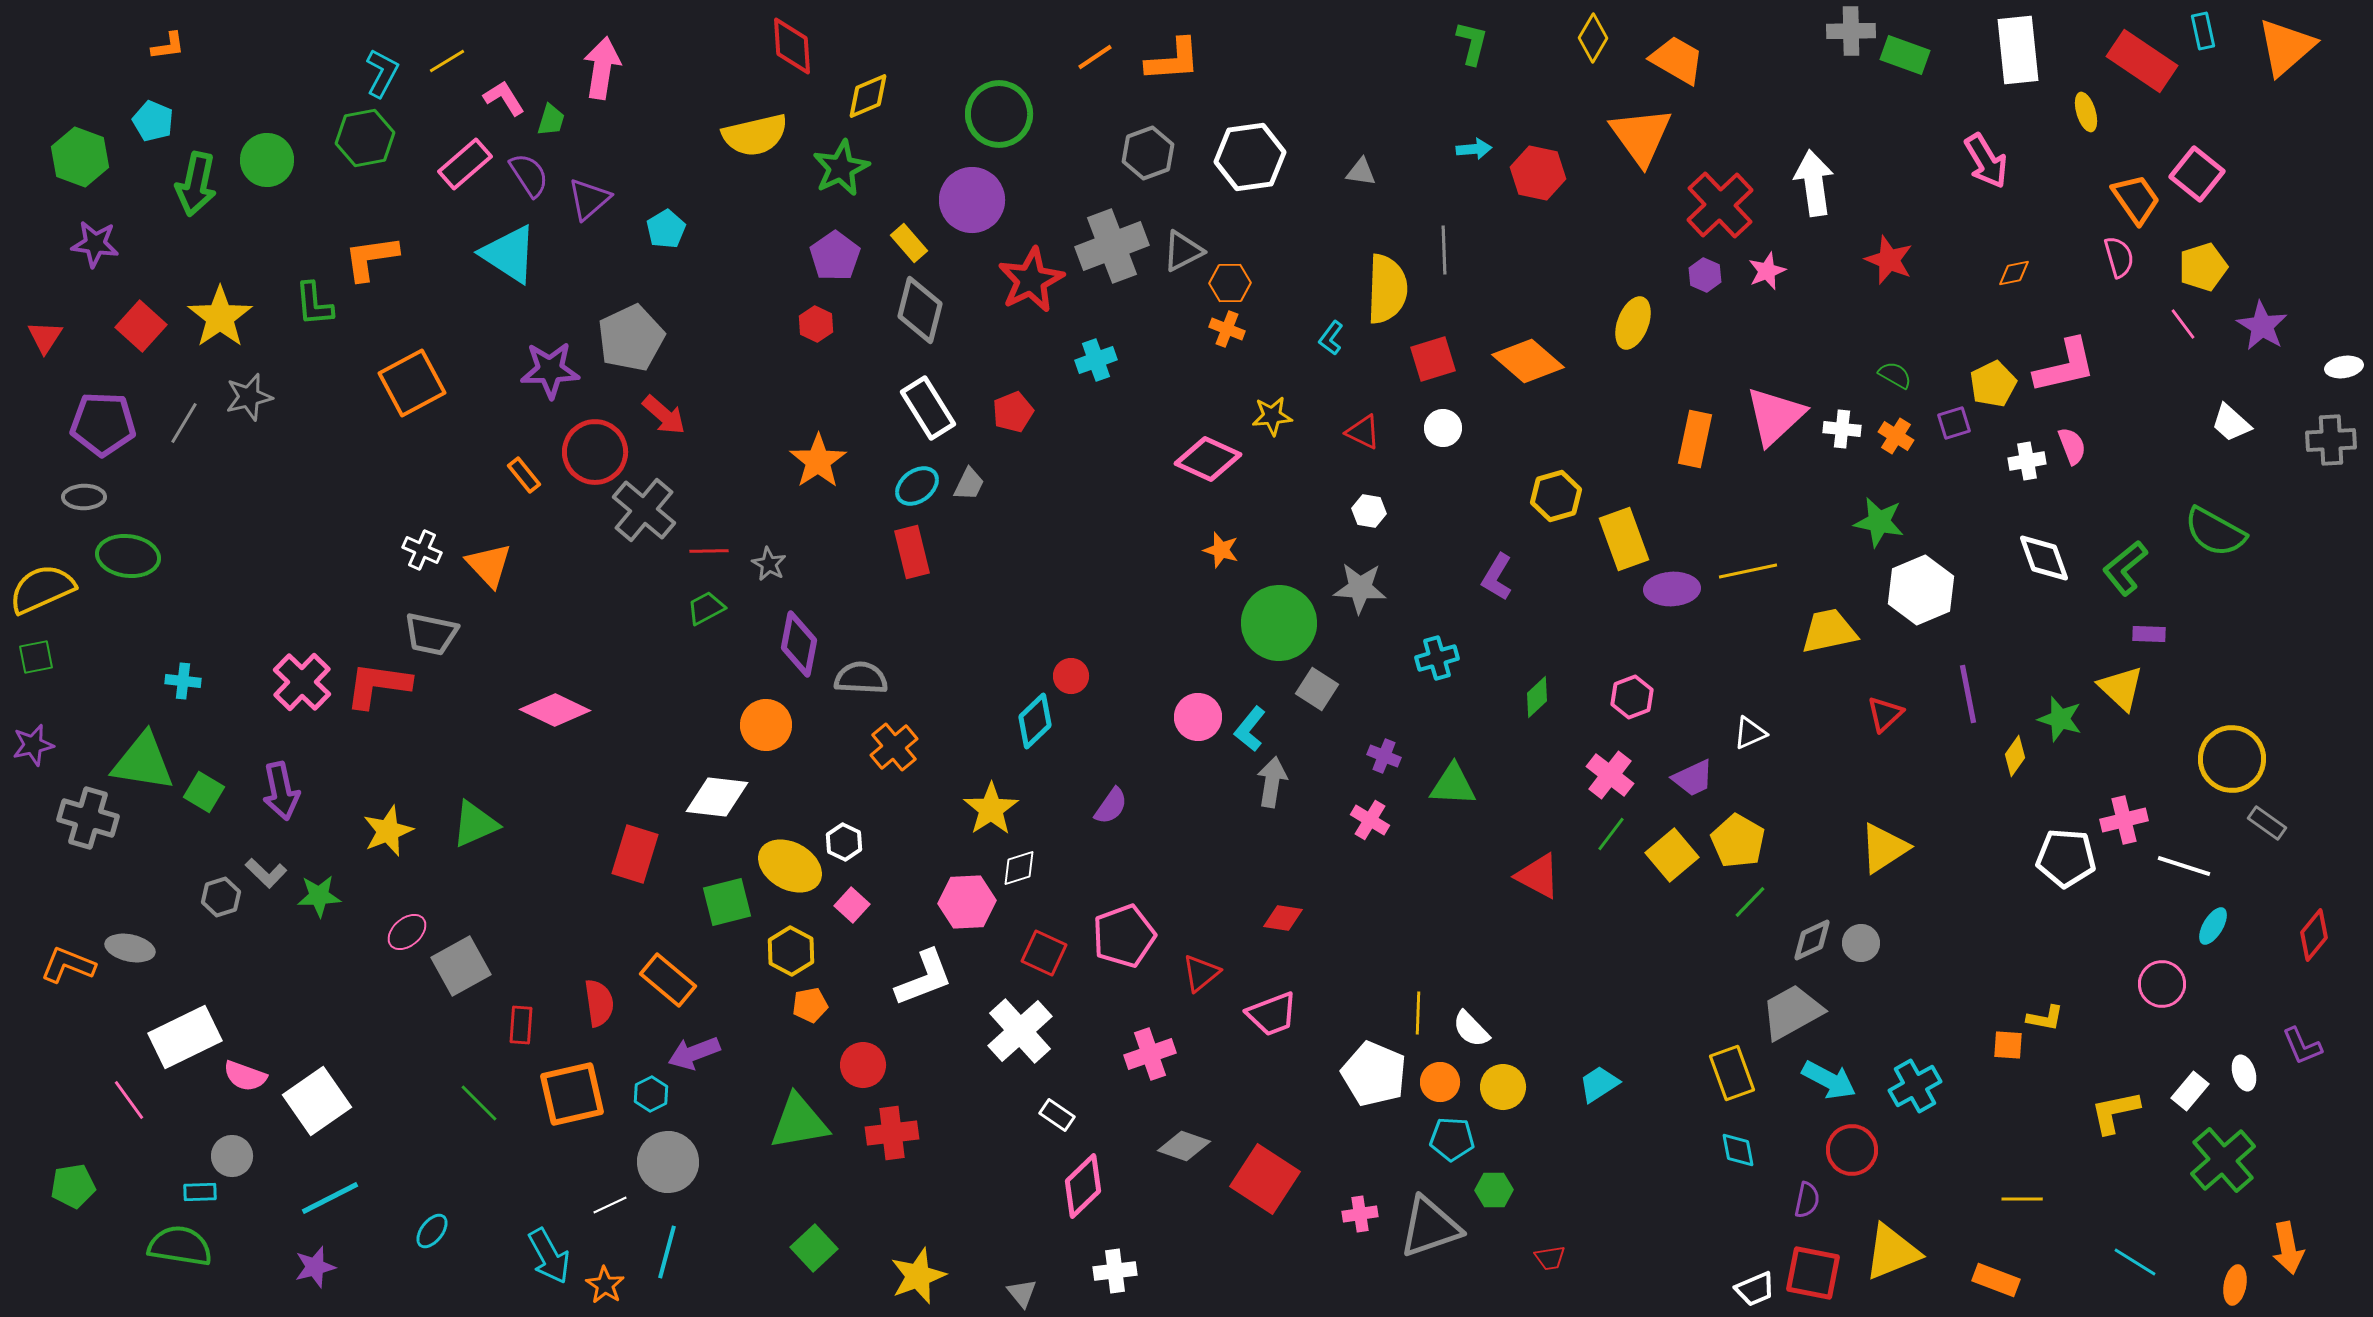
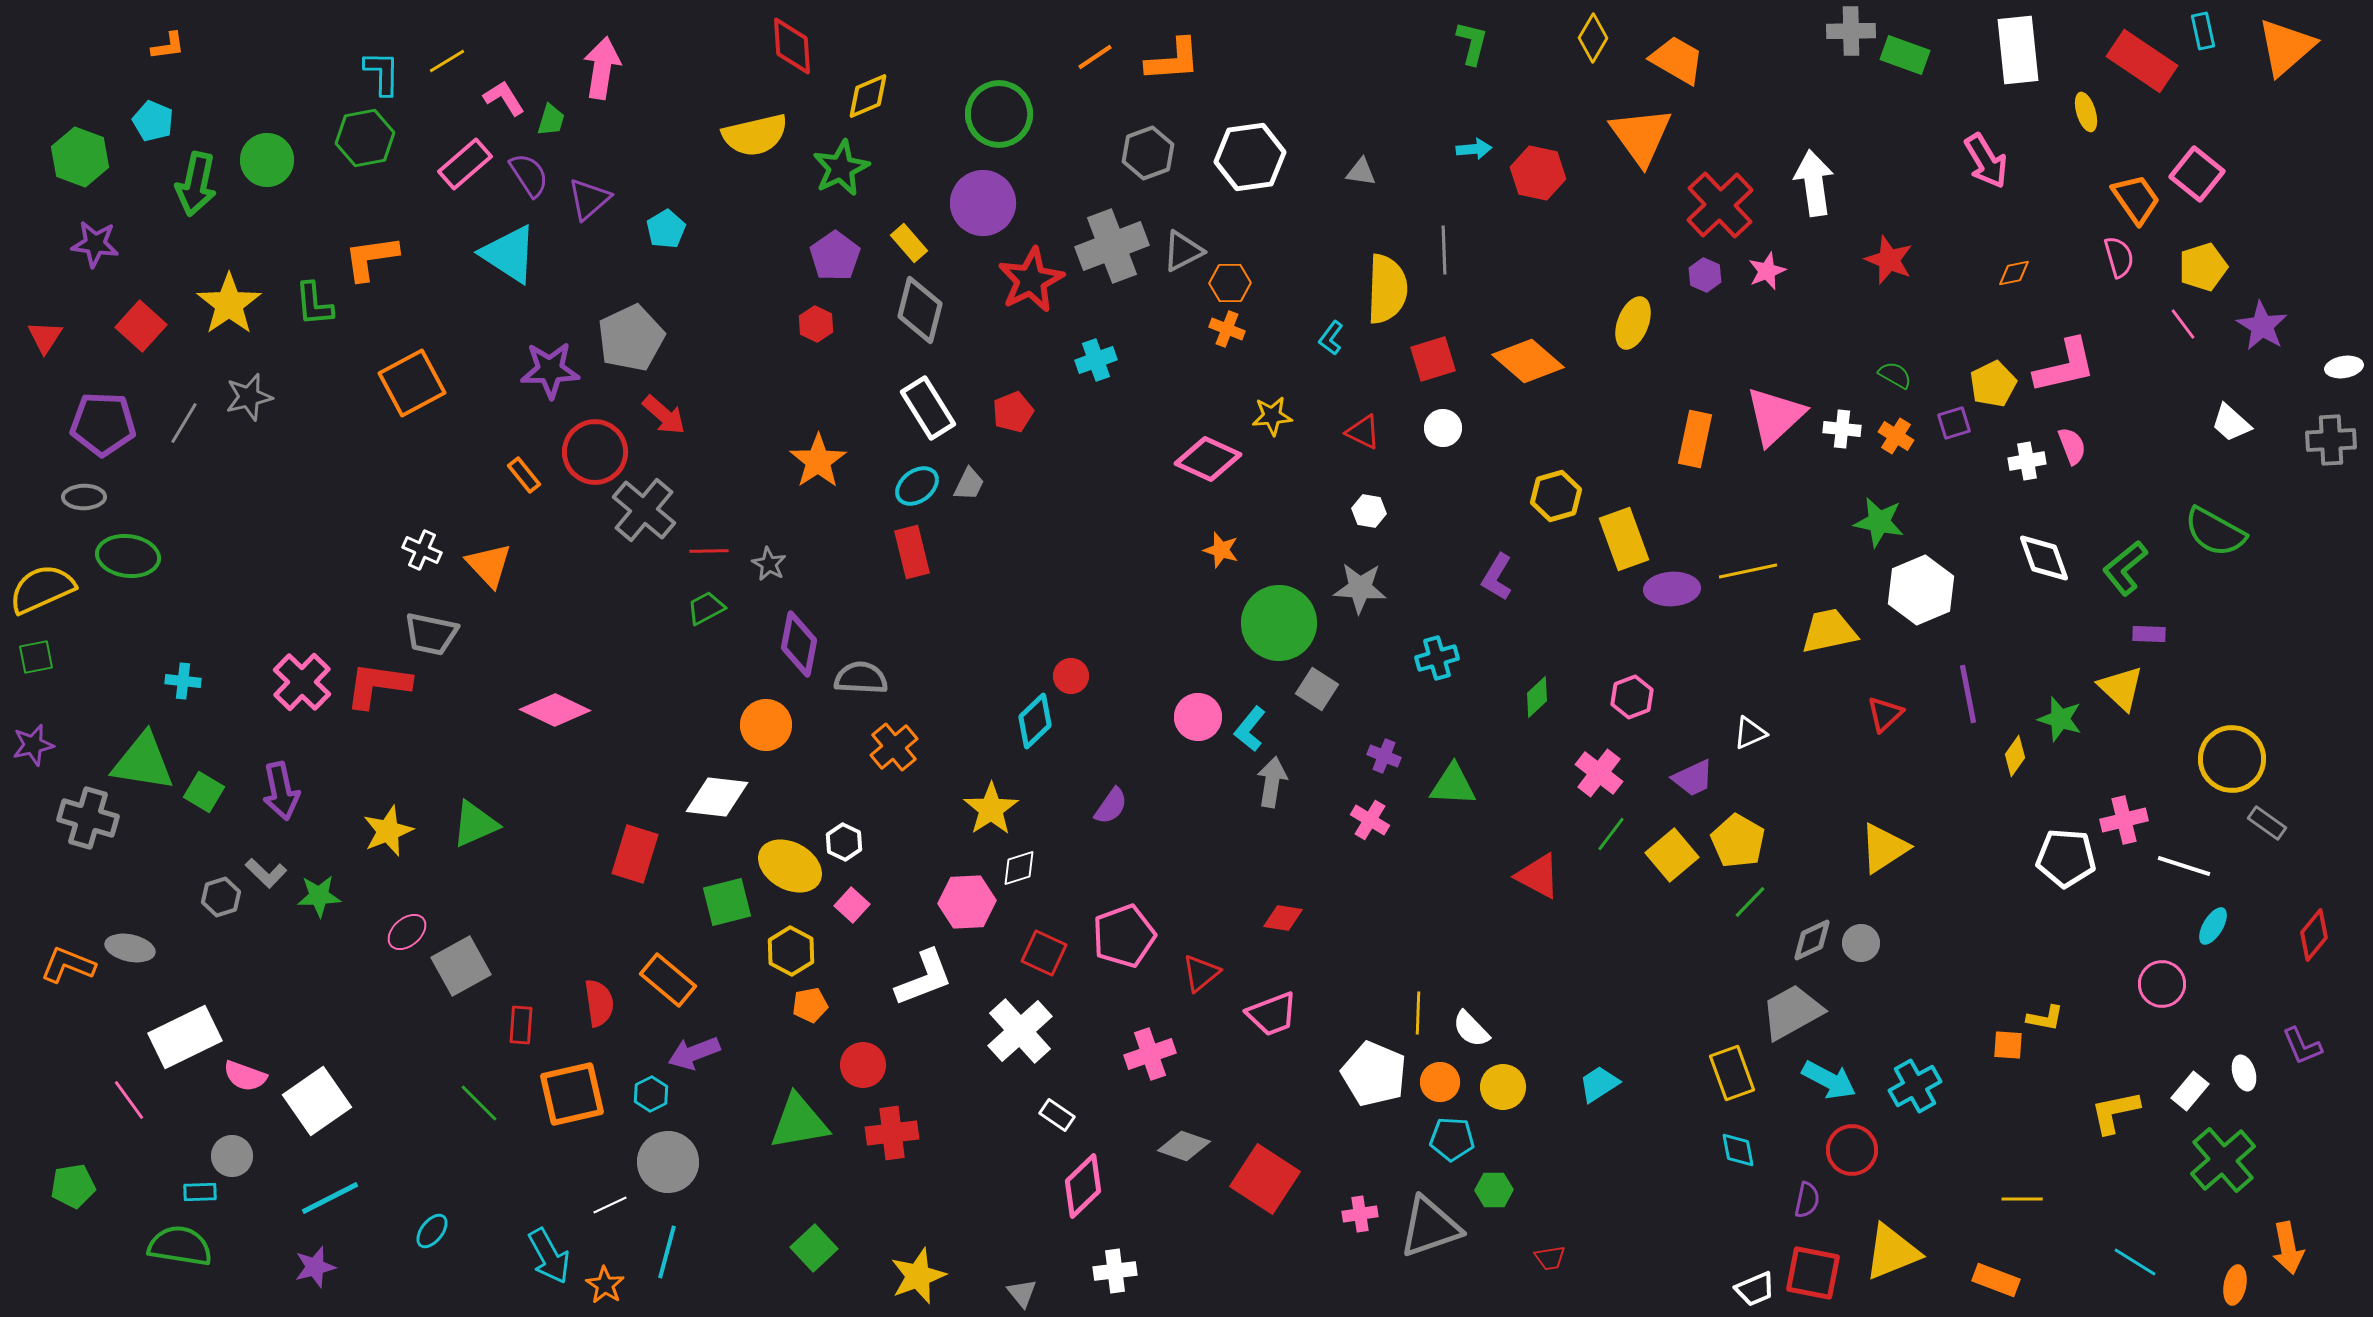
cyan L-shape at (382, 73): rotated 27 degrees counterclockwise
purple circle at (972, 200): moved 11 px right, 3 px down
yellow star at (220, 317): moved 9 px right, 13 px up
pink cross at (1610, 775): moved 11 px left, 2 px up
